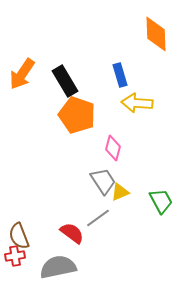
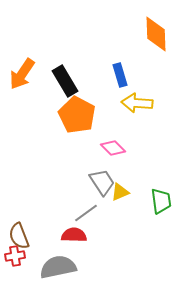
orange pentagon: rotated 9 degrees clockwise
pink diamond: rotated 60 degrees counterclockwise
gray trapezoid: moved 1 px left, 1 px down
green trapezoid: rotated 20 degrees clockwise
gray line: moved 12 px left, 5 px up
red semicircle: moved 2 px right, 2 px down; rotated 35 degrees counterclockwise
